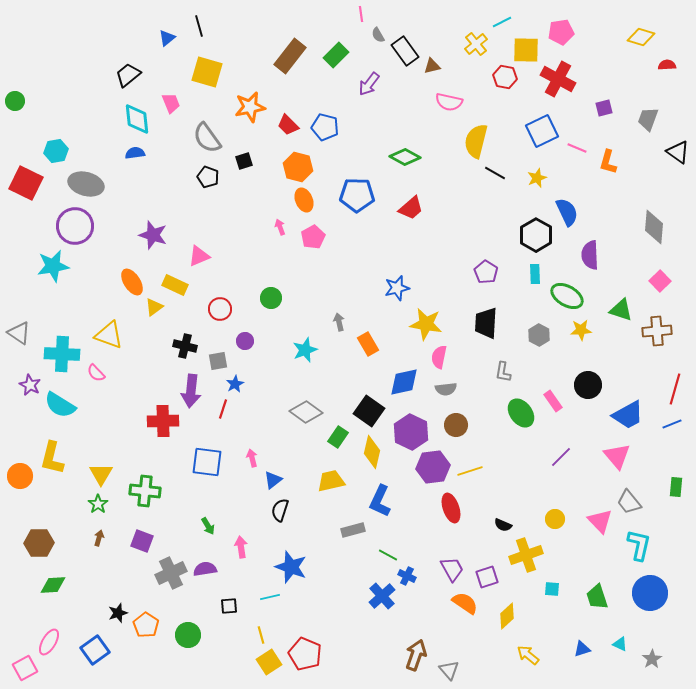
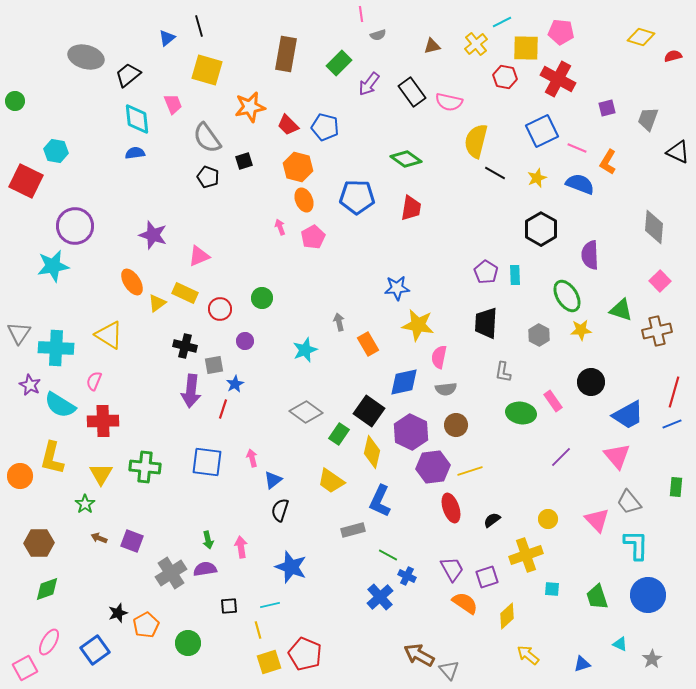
pink pentagon at (561, 32): rotated 15 degrees clockwise
gray semicircle at (378, 35): rotated 77 degrees counterclockwise
yellow square at (526, 50): moved 2 px up
black rectangle at (405, 51): moved 7 px right, 41 px down
green rectangle at (336, 55): moved 3 px right, 8 px down
brown rectangle at (290, 56): moved 4 px left, 2 px up; rotated 28 degrees counterclockwise
red semicircle at (667, 65): moved 6 px right, 9 px up; rotated 12 degrees counterclockwise
brown triangle at (432, 66): moved 20 px up
yellow square at (207, 72): moved 2 px up
pink trapezoid at (171, 103): moved 2 px right, 1 px down
purple square at (604, 108): moved 3 px right
cyan hexagon at (56, 151): rotated 20 degrees clockwise
black triangle at (678, 152): rotated 10 degrees counterclockwise
green diamond at (405, 157): moved 1 px right, 2 px down; rotated 8 degrees clockwise
orange L-shape at (608, 162): rotated 15 degrees clockwise
red square at (26, 183): moved 2 px up
gray ellipse at (86, 184): moved 127 px up
blue pentagon at (357, 195): moved 2 px down
red trapezoid at (411, 208): rotated 40 degrees counterclockwise
blue semicircle at (567, 212): moved 13 px right, 28 px up; rotated 44 degrees counterclockwise
black hexagon at (536, 235): moved 5 px right, 6 px up
cyan rectangle at (535, 274): moved 20 px left, 1 px down
yellow rectangle at (175, 285): moved 10 px right, 8 px down
blue star at (397, 288): rotated 10 degrees clockwise
green ellipse at (567, 296): rotated 28 degrees clockwise
green circle at (271, 298): moved 9 px left
yellow triangle at (154, 307): moved 3 px right, 4 px up
yellow star at (426, 324): moved 8 px left, 1 px down
brown cross at (657, 331): rotated 8 degrees counterclockwise
gray triangle at (19, 333): rotated 30 degrees clockwise
yellow triangle at (109, 335): rotated 12 degrees clockwise
cyan cross at (62, 354): moved 6 px left, 6 px up
gray square at (218, 361): moved 4 px left, 4 px down
pink semicircle at (96, 373): moved 2 px left, 8 px down; rotated 66 degrees clockwise
black circle at (588, 385): moved 3 px right, 3 px up
red line at (675, 389): moved 1 px left, 3 px down
green ellipse at (521, 413): rotated 44 degrees counterclockwise
red cross at (163, 421): moved 60 px left
green rectangle at (338, 437): moved 1 px right, 3 px up
yellow trapezoid at (331, 481): rotated 132 degrees counterclockwise
green cross at (145, 491): moved 24 px up
green star at (98, 504): moved 13 px left
yellow circle at (555, 519): moved 7 px left
pink triangle at (600, 521): moved 3 px left, 1 px up
black semicircle at (503, 525): moved 11 px left, 5 px up; rotated 120 degrees clockwise
green arrow at (208, 526): moved 14 px down; rotated 18 degrees clockwise
brown arrow at (99, 538): rotated 84 degrees counterclockwise
purple square at (142, 541): moved 10 px left
cyan L-shape at (639, 545): moved 3 px left; rotated 12 degrees counterclockwise
gray cross at (171, 573): rotated 8 degrees counterclockwise
green diamond at (53, 585): moved 6 px left, 4 px down; rotated 16 degrees counterclockwise
blue circle at (650, 593): moved 2 px left, 2 px down
blue cross at (382, 596): moved 2 px left, 1 px down
cyan line at (270, 597): moved 8 px down
orange pentagon at (146, 625): rotated 10 degrees clockwise
green circle at (188, 635): moved 8 px down
yellow line at (261, 635): moved 3 px left, 5 px up
blue triangle at (582, 649): moved 15 px down
brown arrow at (416, 655): moved 3 px right; rotated 80 degrees counterclockwise
yellow square at (269, 662): rotated 15 degrees clockwise
